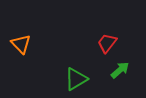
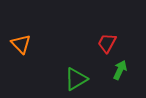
red trapezoid: rotated 10 degrees counterclockwise
green arrow: rotated 24 degrees counterclockwise
